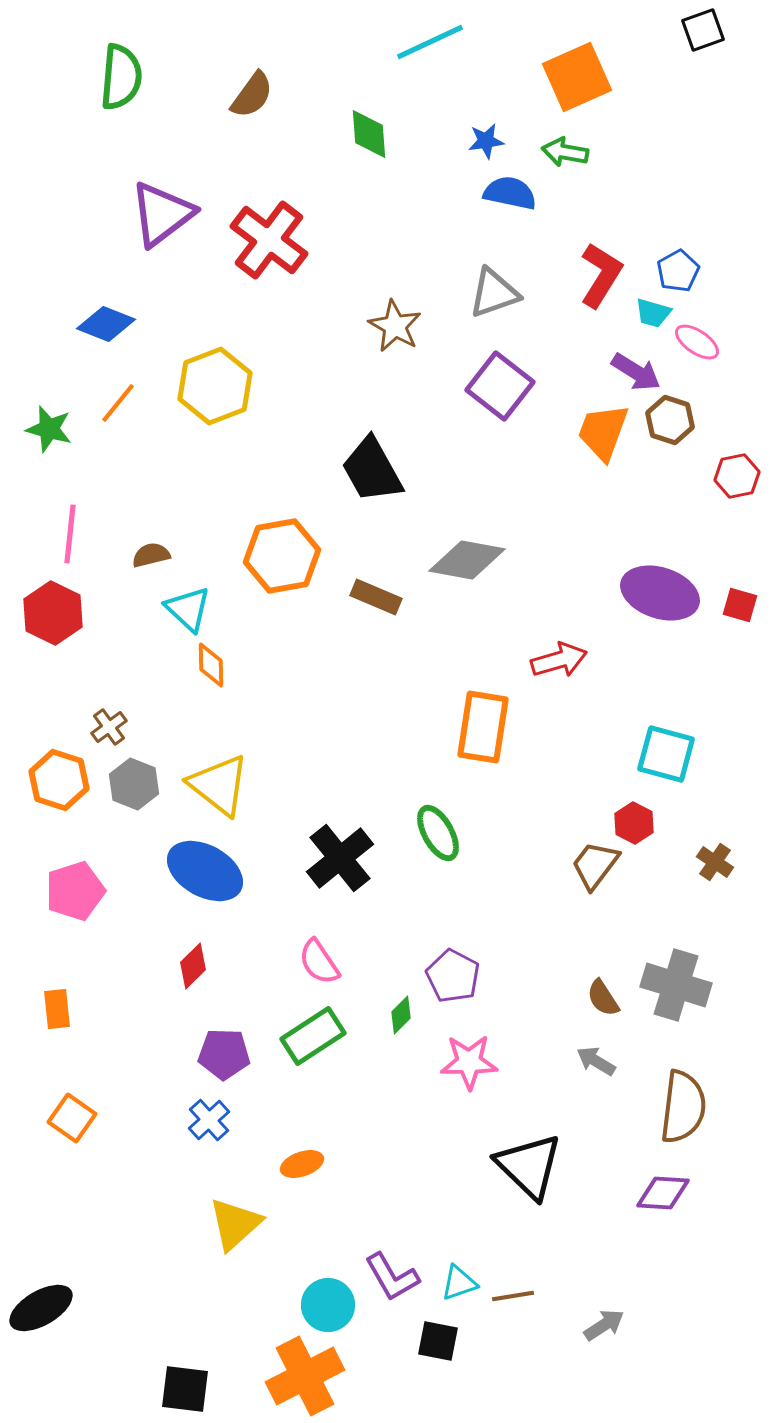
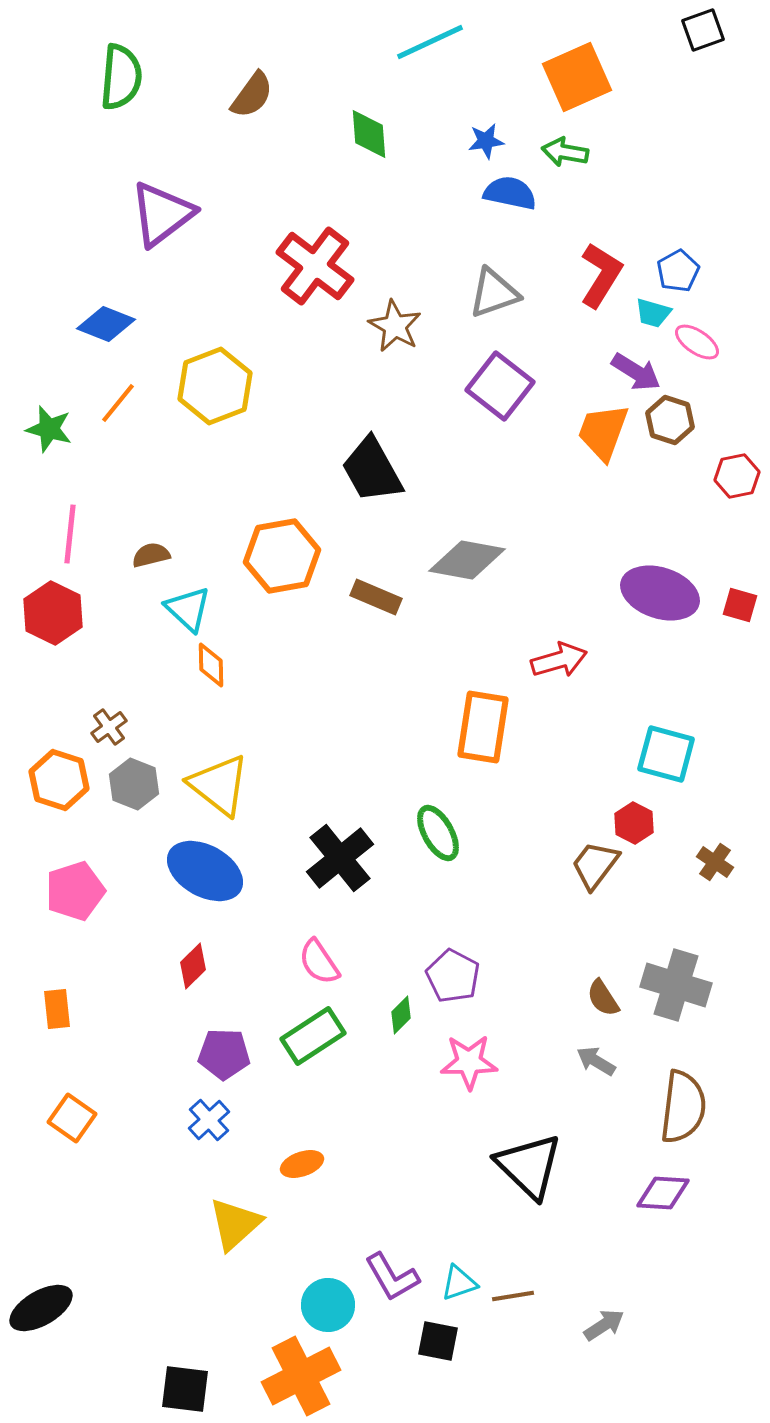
red cross at (269, 240): moved 46 px right, 26 px down
orange cross at (305, 1376): moved 4 px left
